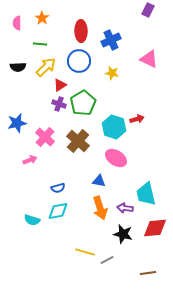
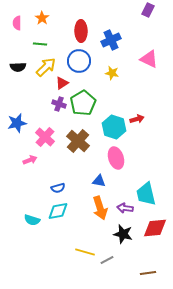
red triangle: moved 2 px right, 2 px up
pink ellipse: rotated 40 degrees clockwise
